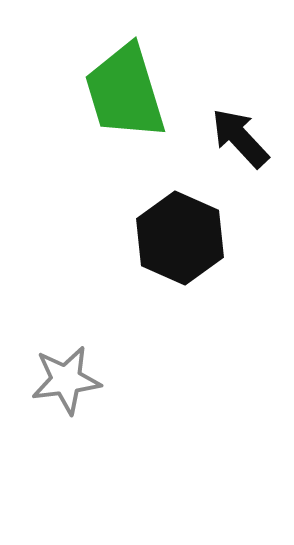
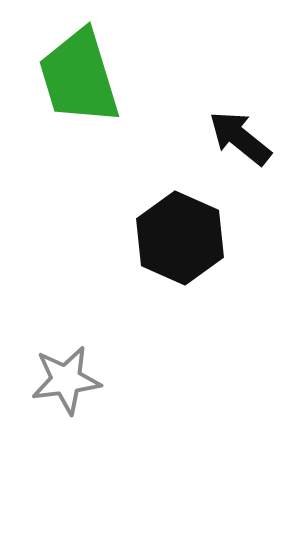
green trapezoid: moved 46 px left, 15 px up
black arrow: rotated 8 degrees counterclockwise
